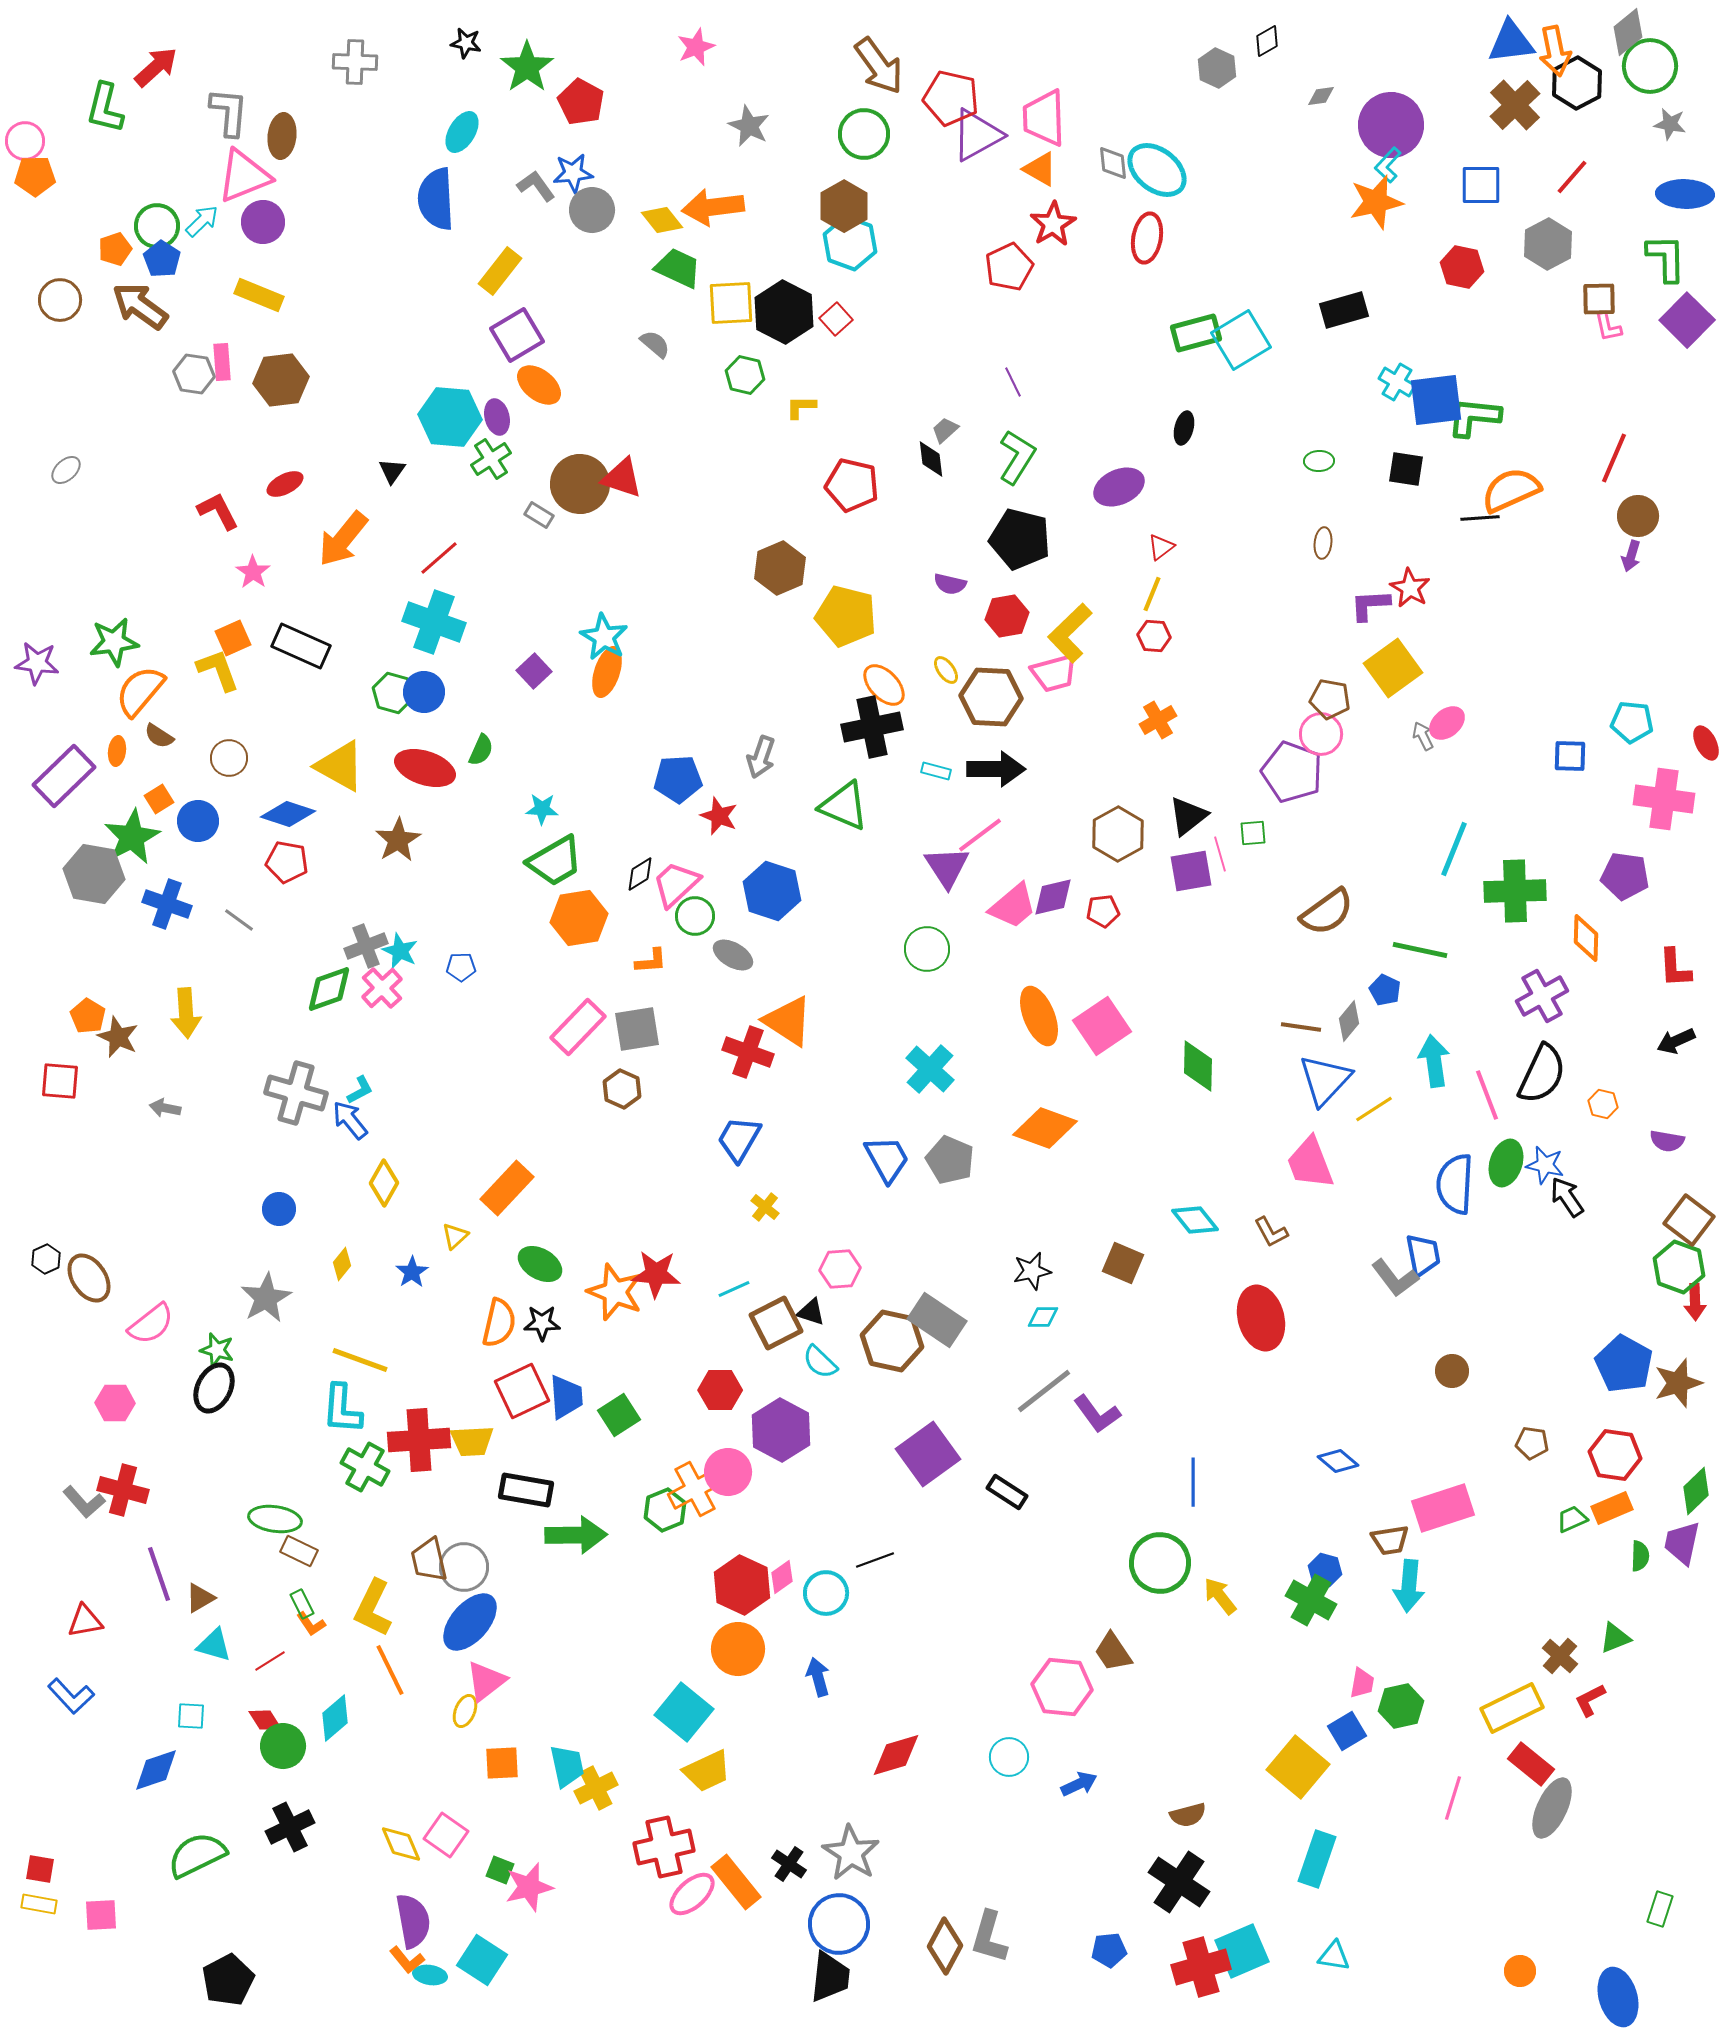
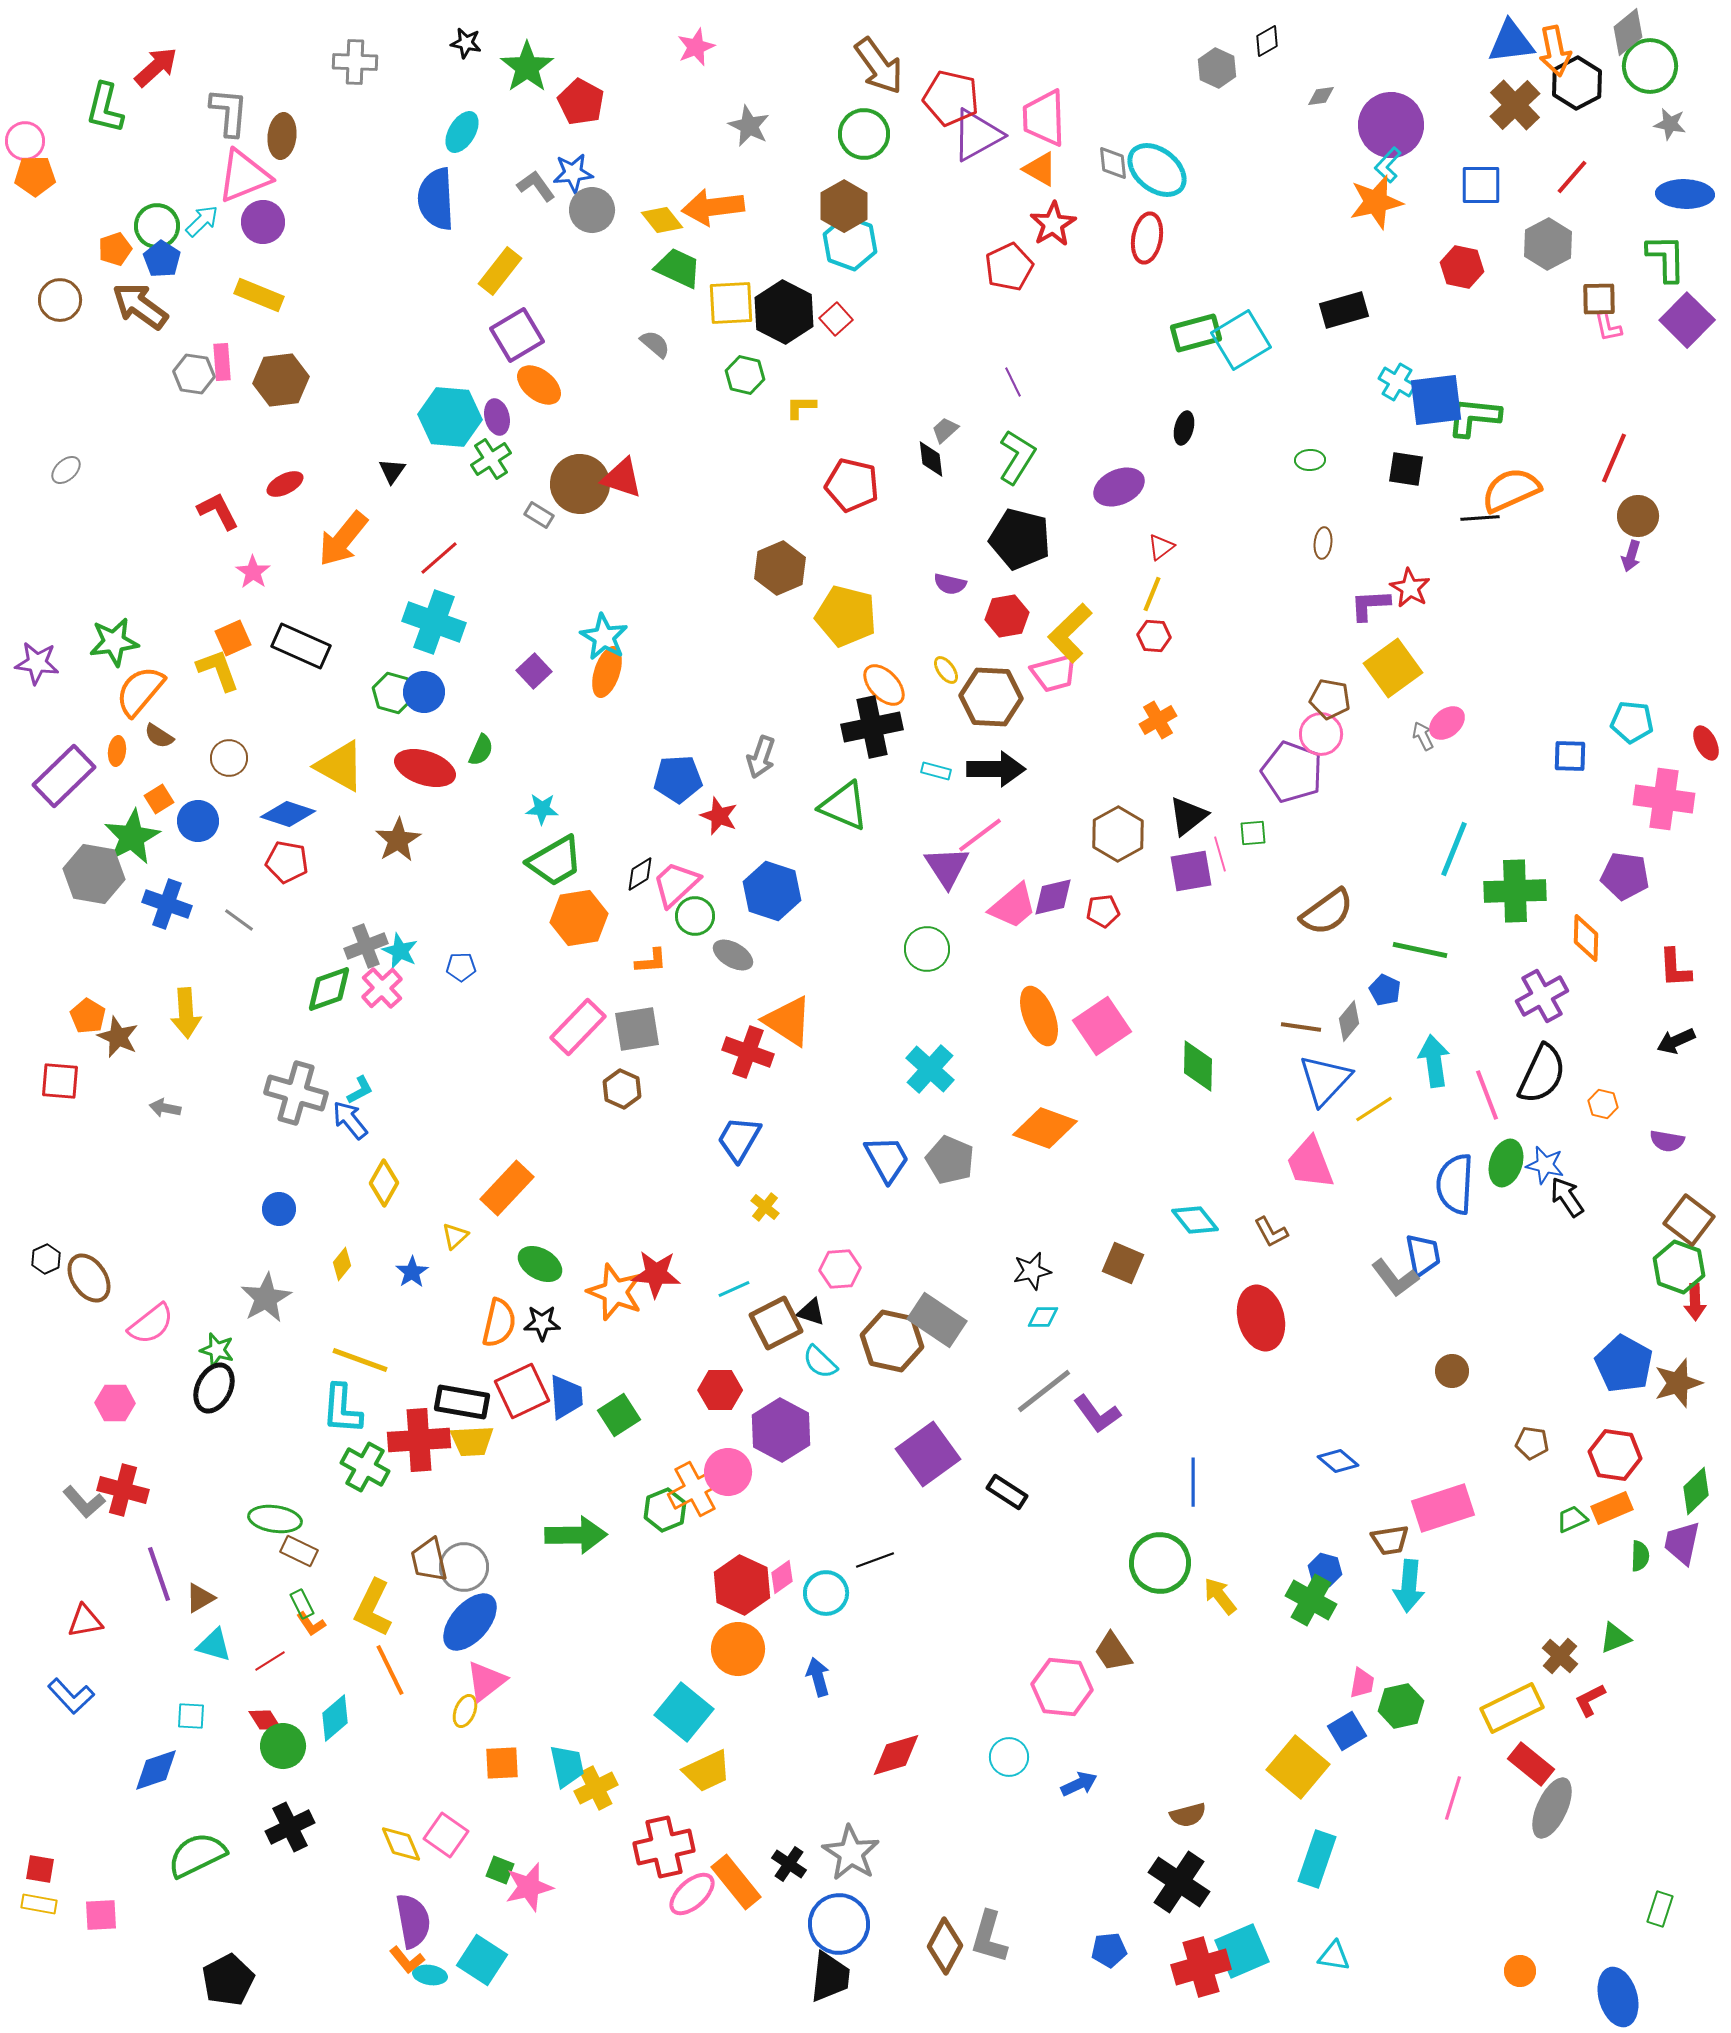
green ellipse at (1319, 461): moved 9 px left, 1 px up
black rectangle at (526, 1490): moved 64 px left, 88 px up
